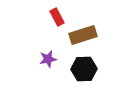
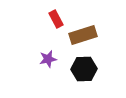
red rectangle: moved 1 px left, 2 px down
